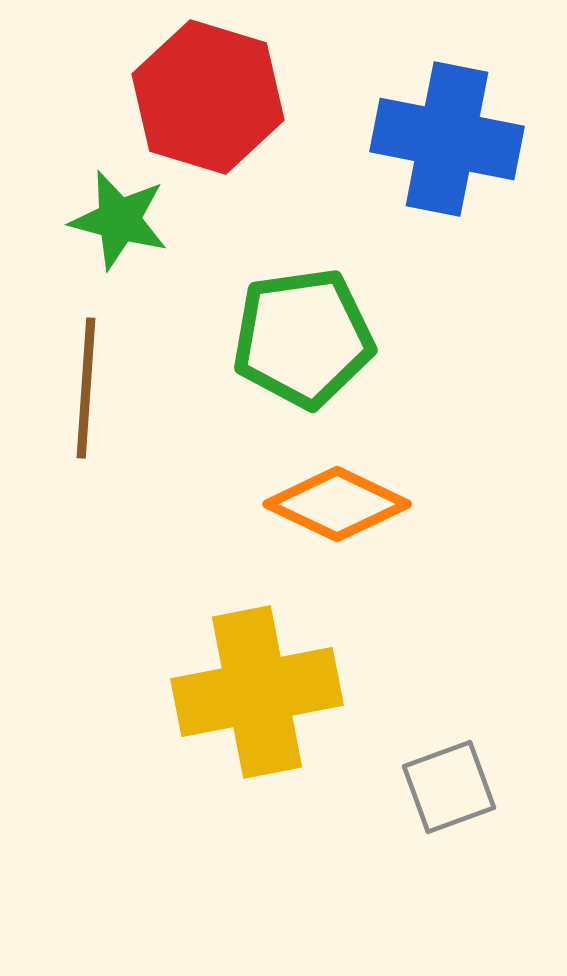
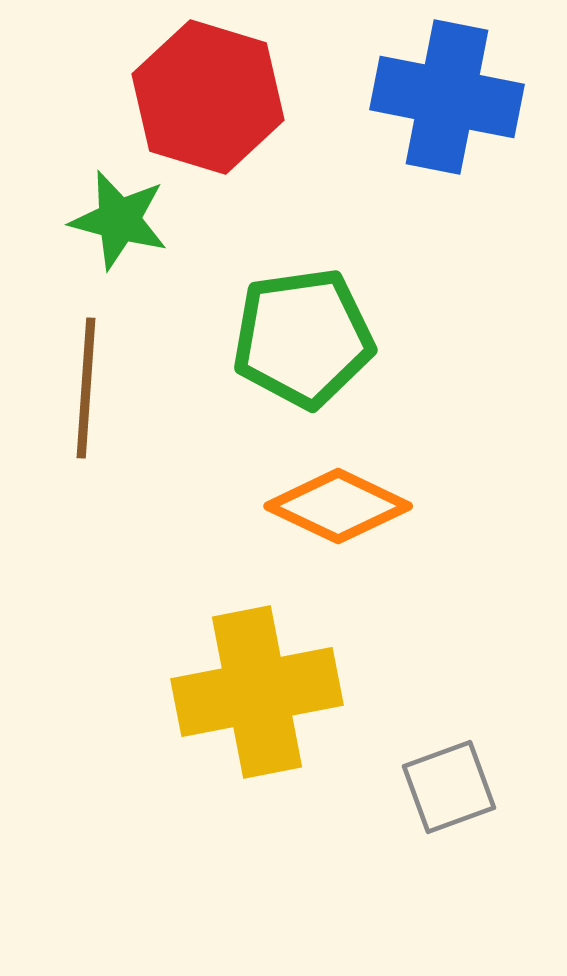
blue cross: moved 42 px up
orange diamond: moved 1 px right, 2 px down
